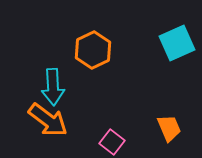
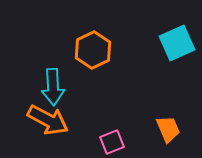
orange arrow: rotated 9 degrees counterclockwise
orange trapezoid: moved 1 px left, 1 px down
pink square: rotated 30 degrees clockwise
